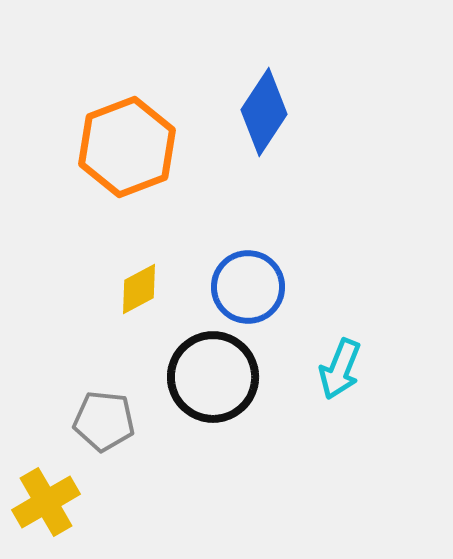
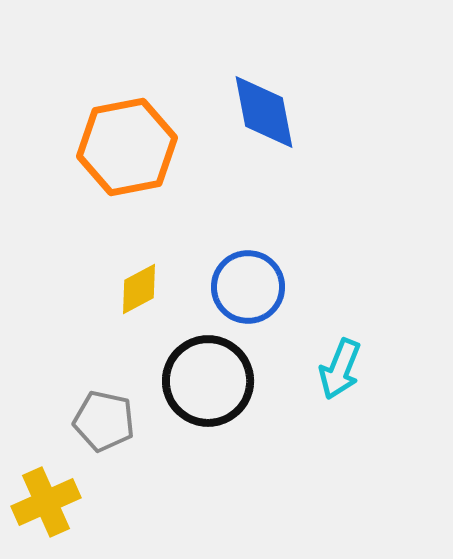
blue diamond: rotated 44 degrees counterclockwise
orange hexagon: rotated 10 degrees clockwise
black circle: moved 5 px left, 4 px down
gray pentagon: rotated 6 degrees clockwise
yellow cross: rotated 6 degrees clockwise
